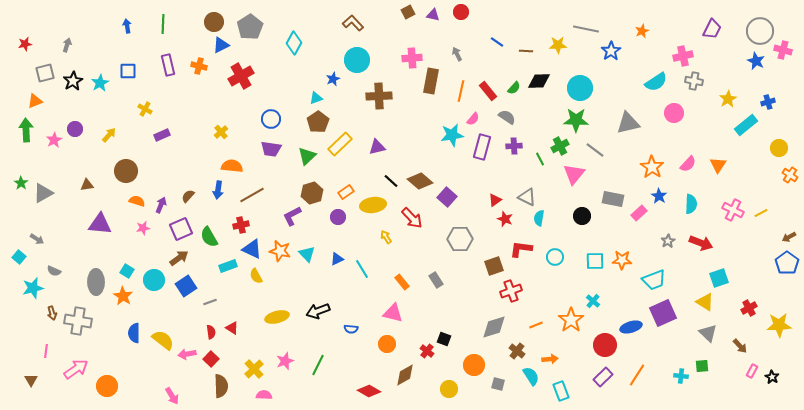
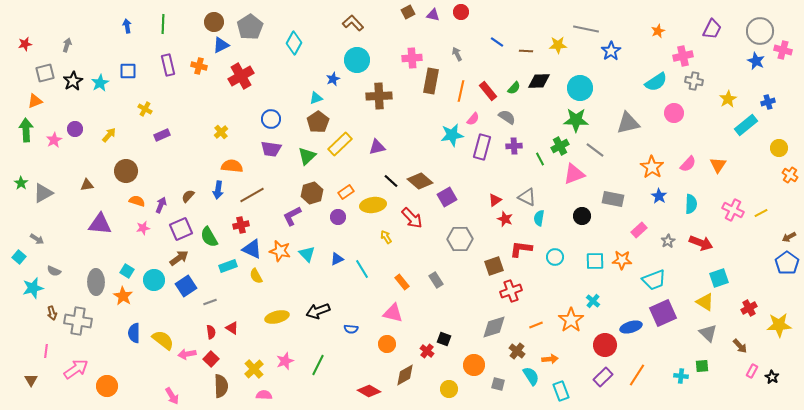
orange star at (642, 31): moved 16 px right
pink triangle at (574, 174): rotated 30 degrees clockwise
purple square at (447, 197): rotated 18 degrees clockwise
pink rectangle at (639, 213): moved 17 px down
